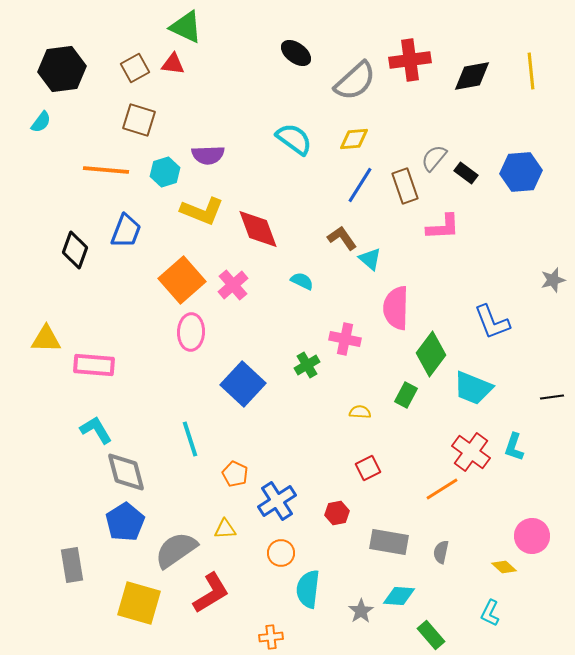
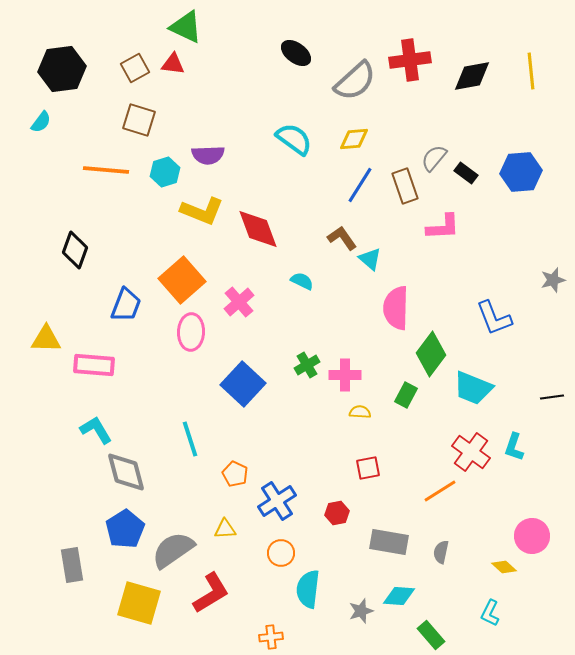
blue trapezoid at (126, 231): moved 74 px down
pink cross at (233, 285): moved 6 px right, 17 px down
blue L-shape at (492, 322): moved 2 px right, 4 px up
pink cross at (345, 339): moved 36 px down; rotated 12 degrees counterclockwise
red square at (368, 468): rotated 15 degrees clockwise
orange line at (442, 489): moved 2 px left, 2 px down
blue pentagon at (125, 522): moved 7 px down
gray semicircle at (176, 550): moved 3 px left
gray star at (361, 611): rotated 15 degrees clockwise
